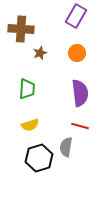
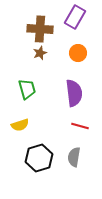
purple rectangle: moved 1 px left, 1 px down
brown cross: moved 19 px right
orange circle: moved 1 px right
green trapezoid: rotated 20 degrees counterclockwise
purple semicircle: moved 6 px left
yellow semicircle: moved 10 px left
gray semicircle: moved 8 px right, 10 px down
